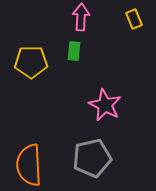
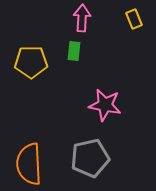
pink arrow: moved 1 px right, 1 px down
pink star: rotated 16 degrees counterclockwise
gray pentagon: moved 2 px left
orange semicircle: moved 1 px up
